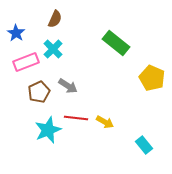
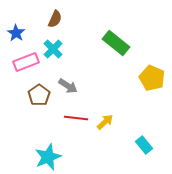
brown pentagon: moved 3 px down; rotated 10 degrees counterclockwise
yellow arrow: rotated 72 degrees counterclockwise
cyan star: moved 27 px down
